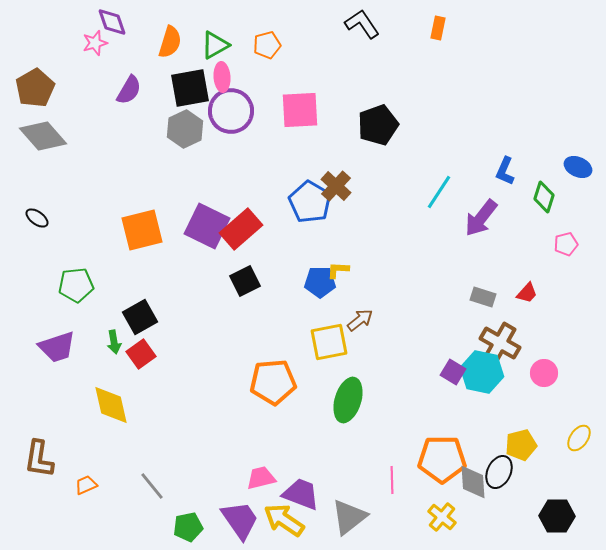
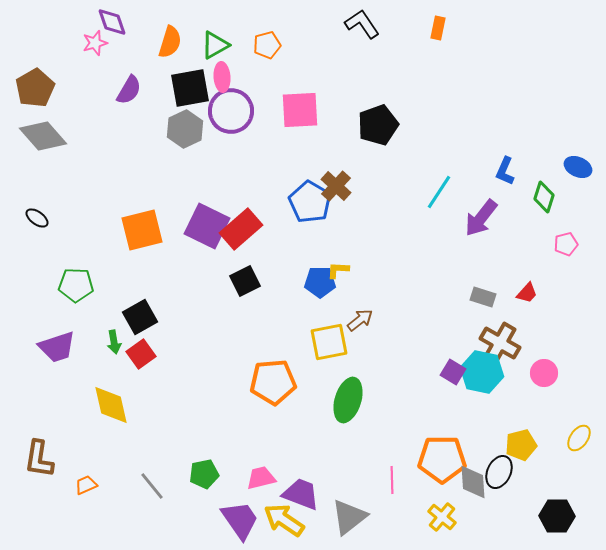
green pentagon at (76, 285): rotated 8 degrees clockwise
green pentagon at (188, 527): moved 16 px right, 53 px up
